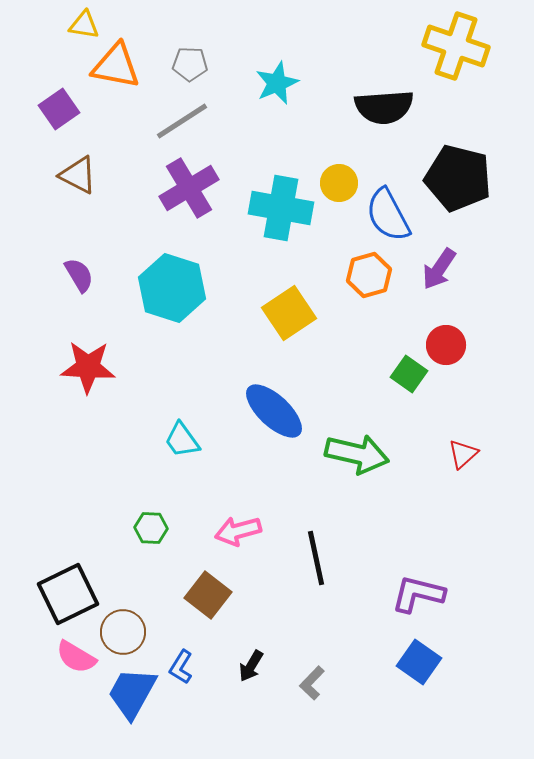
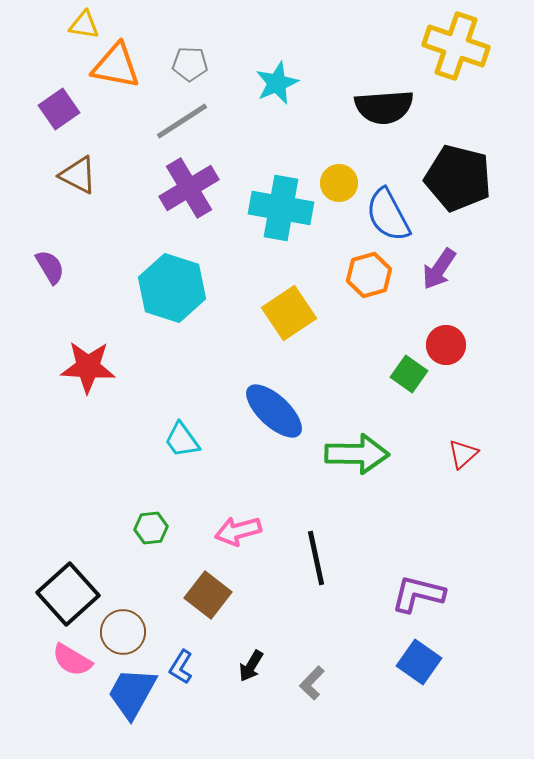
purple semicircle: moved 29 px left, 8 px up
green arrow: rotated 12 degrees counterclockwise
green hexagon: rotated 8 degrees counterclockwise
black square: rotated 16 degrees counterclockwise
pink semicircle: moved 4 px left, 3 px down
